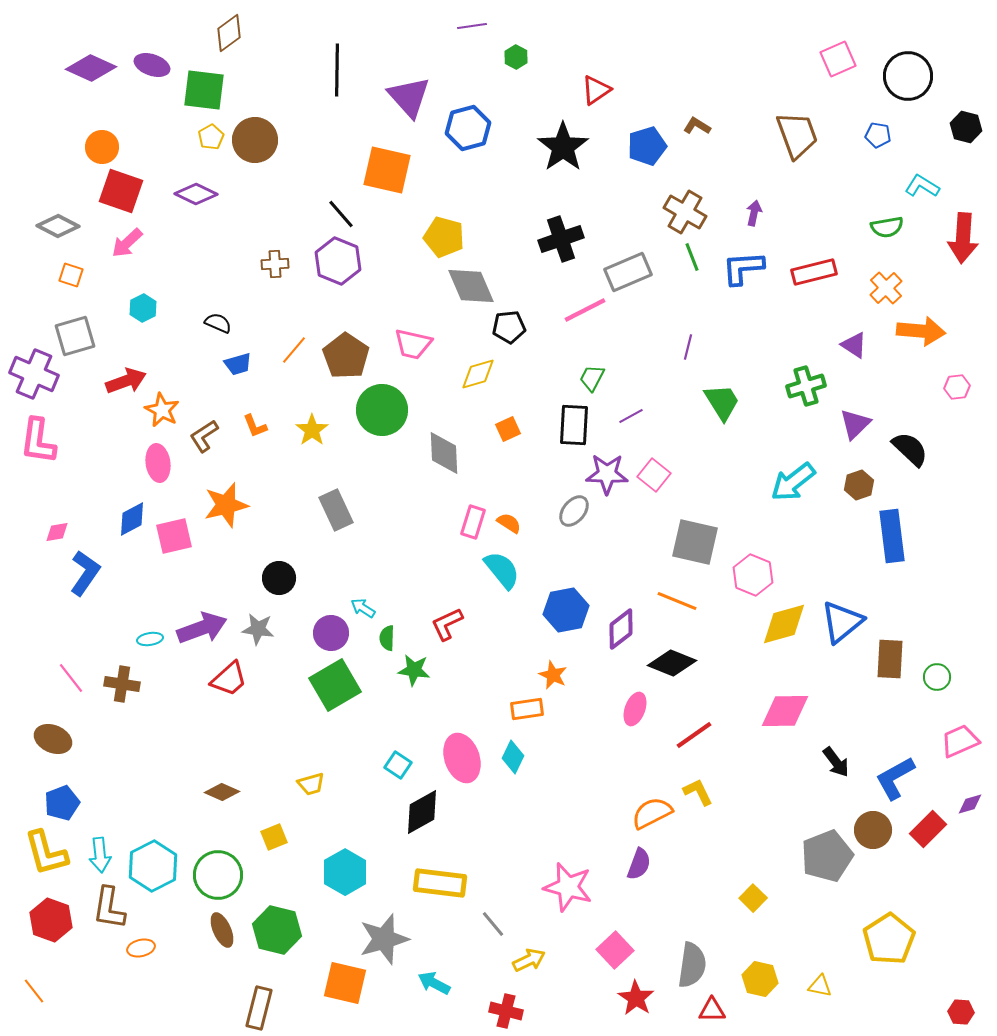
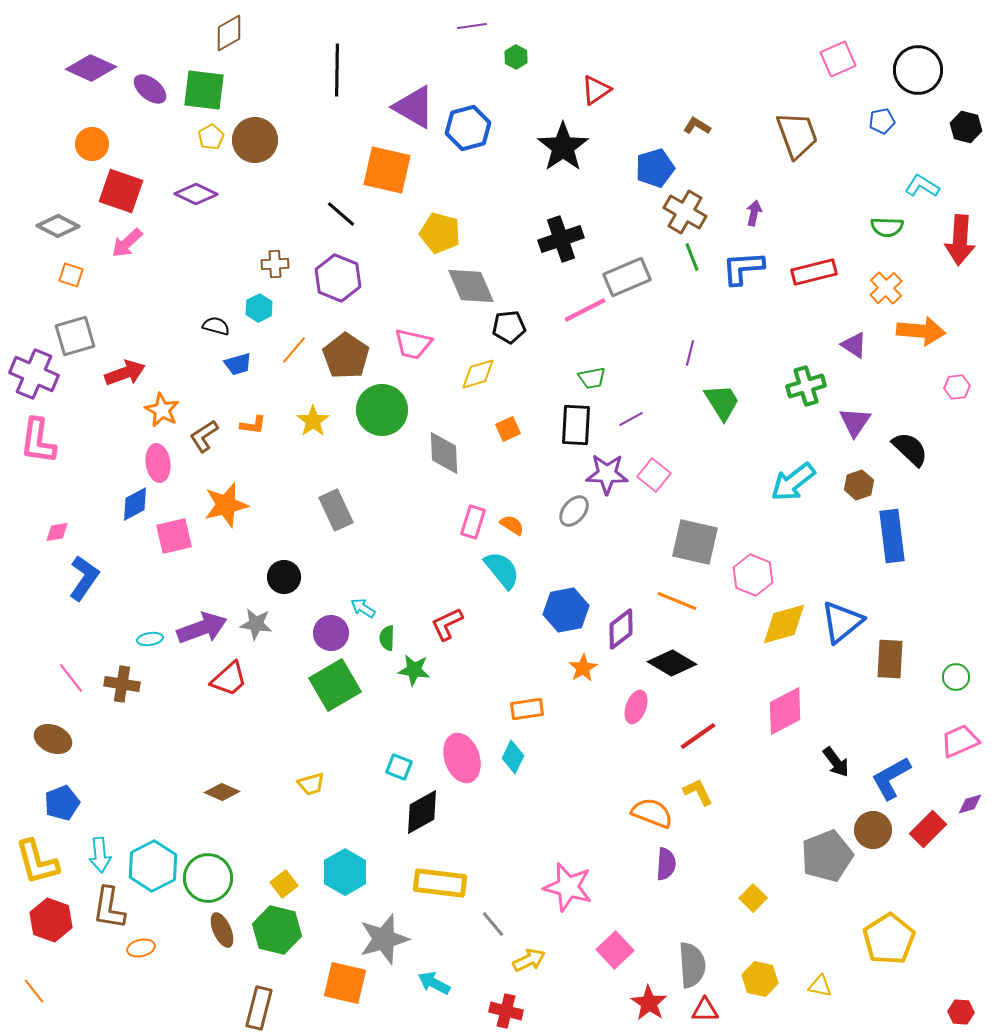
brown diamond at (229, 33): rotated 6 degrees clockwise
purple ellipse at (152, 65): moved 2 px left, 24 px down; rotated 20 degrees clockwise
black circle at (908, 76): moved 10 px right, 6 px up
purple triangle at (409, 97): moved 5 px right, 10 px down; rotated 18 degrees counterclockwise
blue pentagon at (878, 135): moved 4 px right, 14 px up; rotated 20 degrees counterclockwise
blue pentagon at (647, 146): moved 8 px right, 22 px down
orange circle at (102, 147): moved 10 px left, 3 px up
black line at (341, 214): rotated 8 degrees counterclockwise
green semicircle at (887, 227): rotated 12 degrees clockwise
yellow pentagon at (444, 237): moved 4 px left, 4 px up
red arrow at (963, 238): moved 3 px left, 2 px down
purple hexagon at (338, 261): moved 17 px down
gray rectangle at (628, 272): moved 1 px left, 5 px down
cyan hexagon at (143, 308): moved 116 px right
black semicircle at (218, 323): moved 2 px left, 3 px down; rotated 8 degrees counterclockwise
purple line at (688, 347): moved 2 px right, 6 px down
green trapezoid at (592, 378): rotated 128 degrees counterclockwise
red arrow at (126, 381): moved 1 px left, 8 px up
purple line at (631, 416): moved 3 px down
purple triangle at (855, 424): moved 2 px up; rotated 12 degrees counterclockwise
black rectangle at (574, 425): moved 2 px right
orange L-shape at (255, 426): moved 2 px left, 1 px up; rotated 60 degrees counterclockwise
yellow star at (312, 430): moved 1 px right, 9 px up
blue diamond at (132, 519): moved 3 px right, 15 px up
orange semicircle at (509, 523): moved 3 px right, 2 px down
blue L-shape at (85, 573): moved 1 px left, 5 px down
black circle at (279, 578): moved 5 px right, 1 px up
gray star at (258, 629): moved 2 px left, 5 px up
black diamond at (672, 663): rotated 9 degrees clockwise
orange star at (553, 675): moved 30 px right, 7 px up; rotated 16 degrees clockwise
green circle at (937, 677): moved 19 px right
pink ellipse at (635, 709): moved 1 px right, 2 px up
pink diamond at (785, 711): rotated 27 degrees counterclockwise
red line at (694, 735): moved 4 px right, 1 px down
cyan square at (398, 765): moved 1 px right, 2 px down; rotated 12 degrees counterclockwise
blue L-shape at (895, 778): moved 4 px left
orange semicircle at (652, 813): rotated 48 degrees clockwise
yellow square at (274, 837): moved 10 px right, 47 px down; rotated 16 degrees counterclockwise
yellow L-shape at (46, 853): moved 9 px left, 9 px down
purple semicircle at (639, 864): moved 27 px right; rotated 16 degrees counterclockwise
green circle at (218, 875): moved 10 px left, 3 px down
gray semicircle at (692, 965): rotated 12 degrees counterclockwise
red star at (636, 998): moved 13 px right, 5 px down
red triangle at (712, 1010): moved 7 px left
